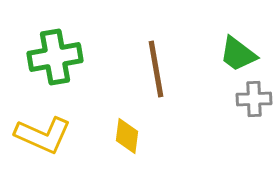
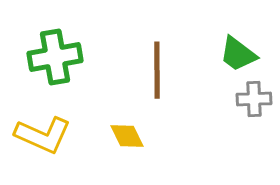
brown line: moved 1 px right, 1 px down; rotated 10 degrees clockwise
yellow diamond: rotated 33 degrees counterclockwise
